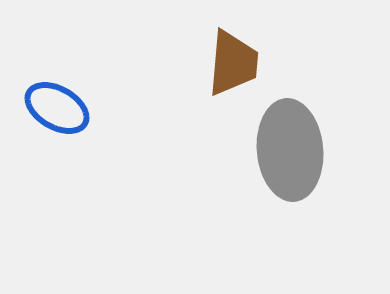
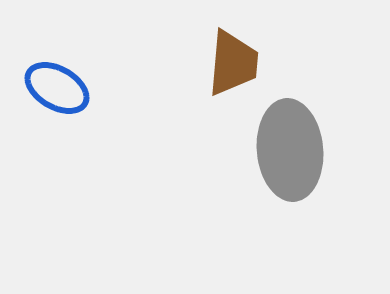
blue ellipse: moved 20 px up
